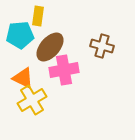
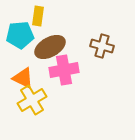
brown ellipse: rotated 20 degrees clockwise
